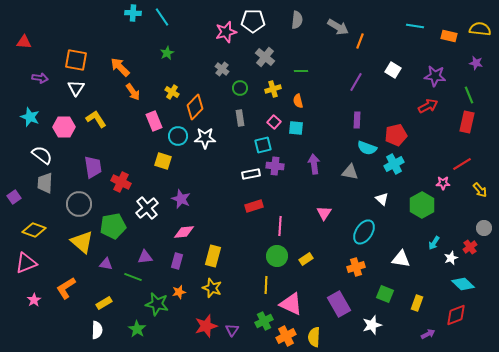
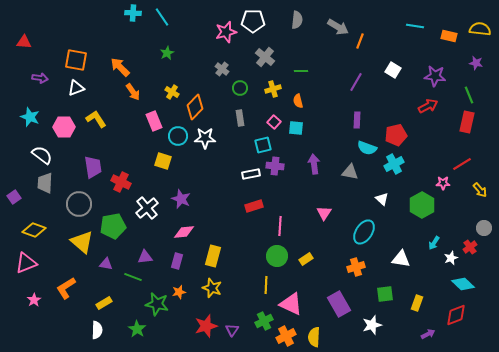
white triangle at (76, 88): rotated 36 degrees clockwise
green square at (385, 294): rotated 30 degrees counterclockwise
